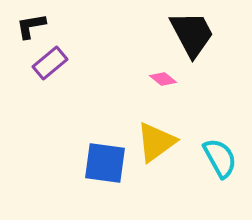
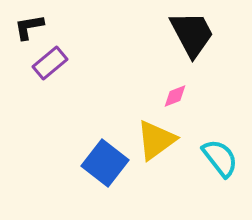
black L-shape: moved 2 px left, 1 px down
pink diamond: moved 12 px right, 17 px down; rotated 60 degrees counterclockwise
yellow triangle: moved 2 px up
cyan semicircle: rotated 9 degrees counterclockwise
blue square: rotated 30 degrees clockwise
